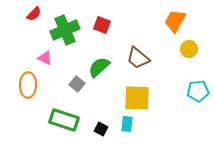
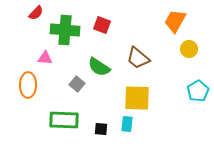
red semicircle: moved 2 px right, 1 px up
green cross: rotated 28 degrees clockwise
pink triangle: rotated 21 degrees counterclockwise
green semicircle: rotated 105 degrees counterclockwise
cyan pentagon: rotated 25 degrees counterclockwise
green rectangle: rotated 16 degrees counterclockwise
black square: rotated 24 degrees counterclockwise
